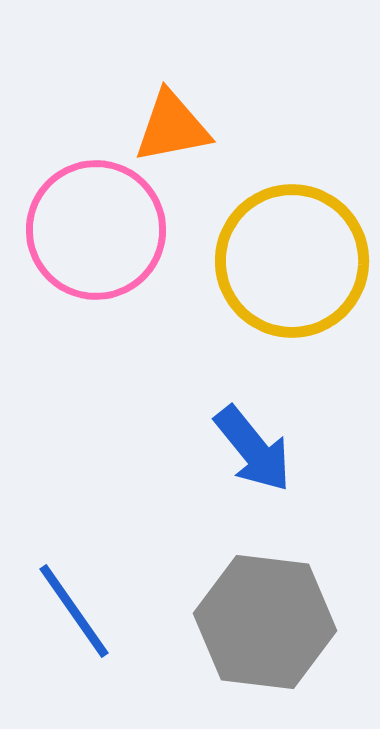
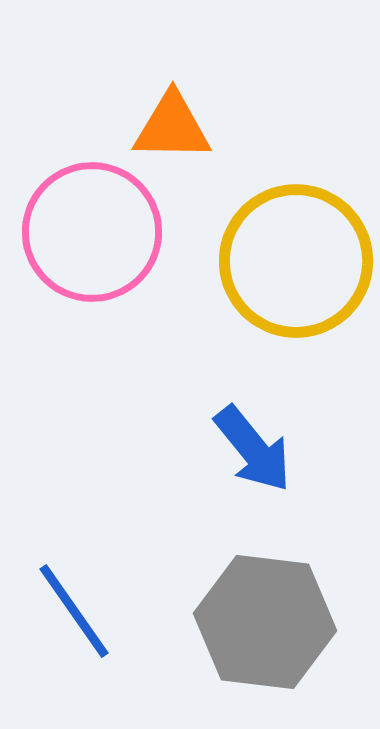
orange triangle: rotated 12 degrees clockwise
pink circle: moved 4 px left, 2 px down
yellow circle: moved 4 px right
